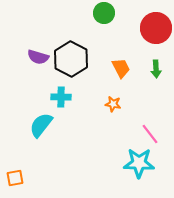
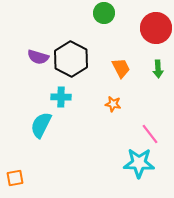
green arrow: moved 2 px right
cyan semicircle: rotated 12 degrees counterclockwise
